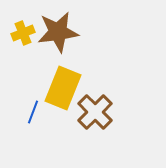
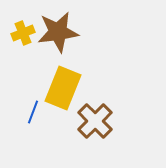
brown cross: moved 9 px down
